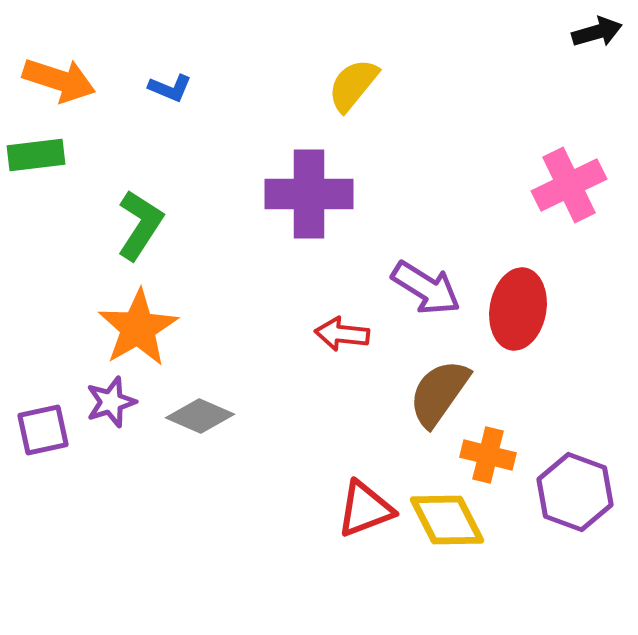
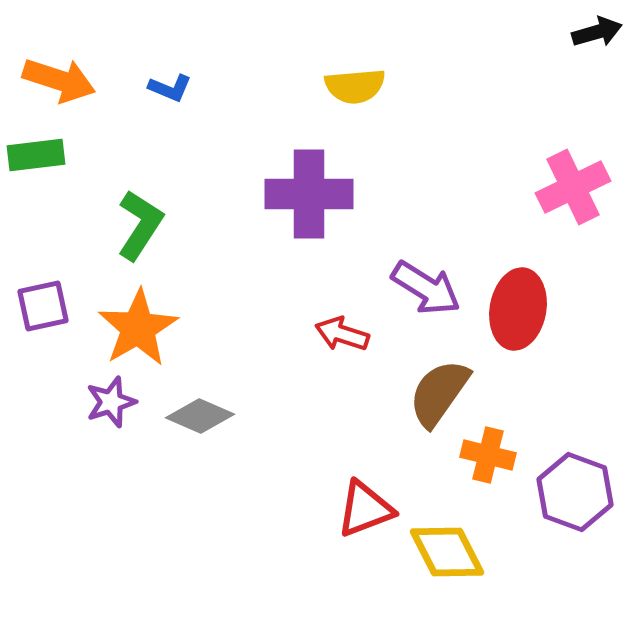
yellow semicircle: moved 2 px right, 1 px down; rotated 134 degrees counterclockwise
pink cross: moved 4 px right, 2 px down
red arrow: rotated 12 degrees clockwise
purple square: moved 124 px up
yellow diamond: moved 32 px down
